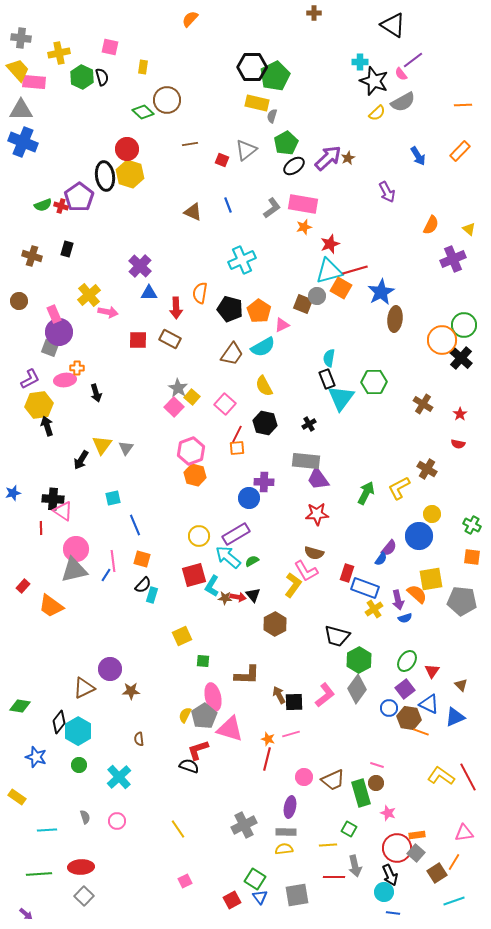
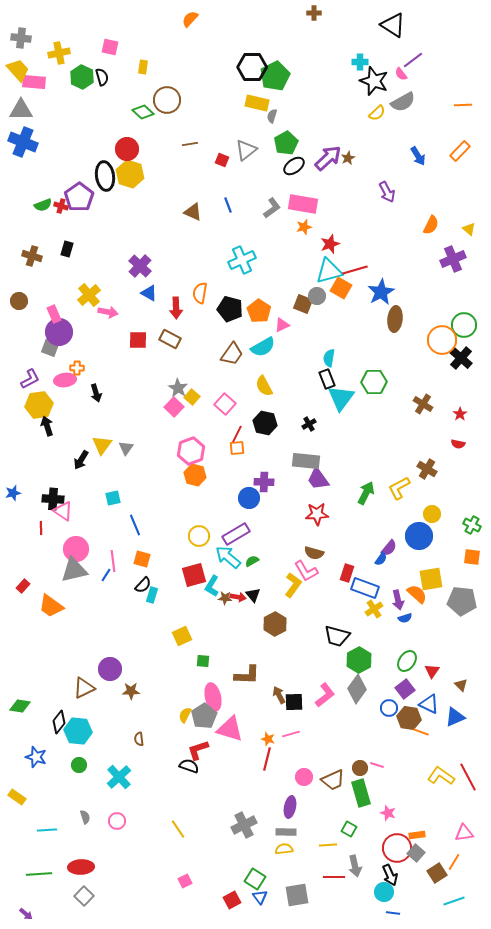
blue triangle at (149, 293): rotated 30 degrees clockwise
cyan hexagon at (78, 731): rotated 24 degrees counterclockwise
brown circle at (376, 783): moved 16 px left, 15 px up
